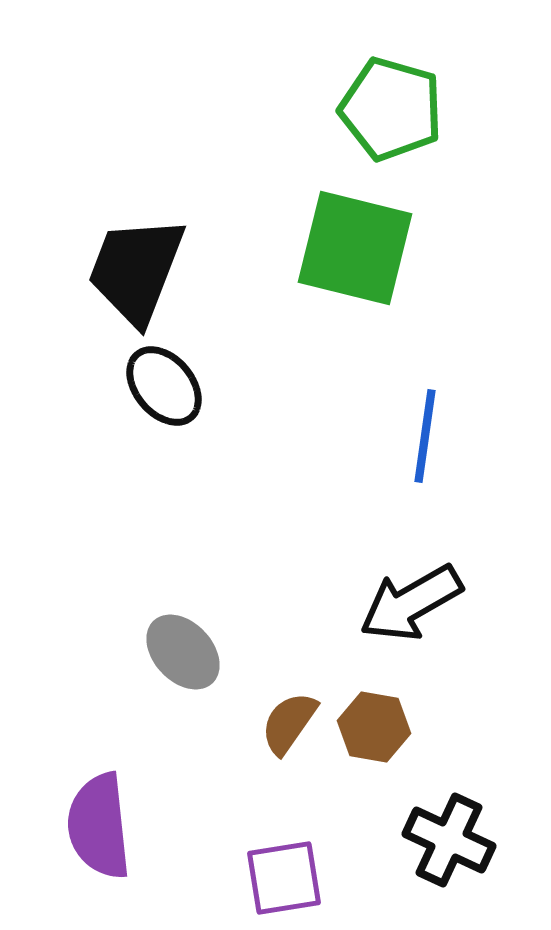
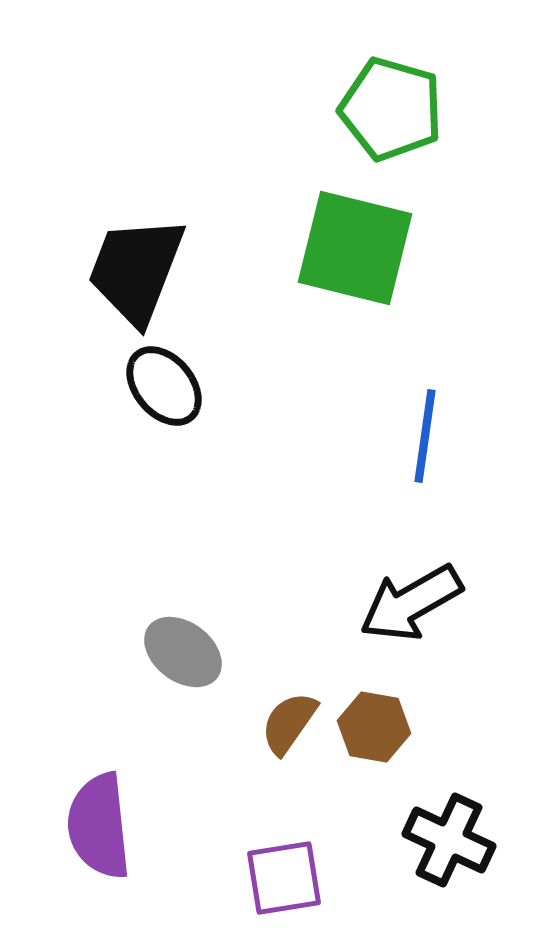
gray ellipse: rotated 10 degrees counterclockwise
